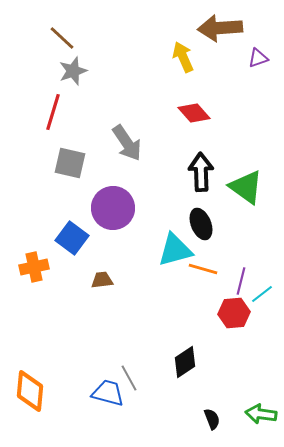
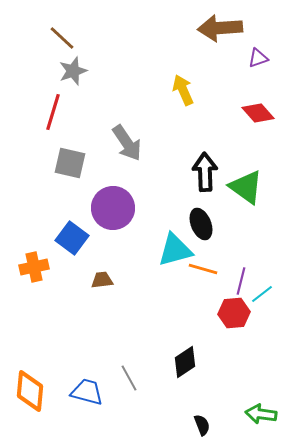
yellow arrow: moved 33 px down
red diamond: moved 64 px right
black arrow: moved 4 px right
blue trapezoid: moved 21 px left, 1 px up
black semicircle: moved 10 px left, 6 px down
